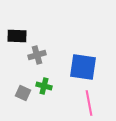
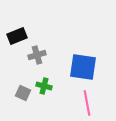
black rectangle: rotated 24 degrees counterclockwise
pink line: moved 2 px left
